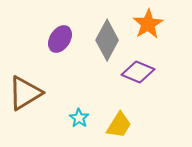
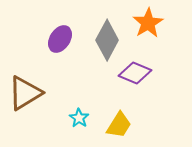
orange star: moved 1 px up
purple diamond: moved 3 px left, 1 px down
